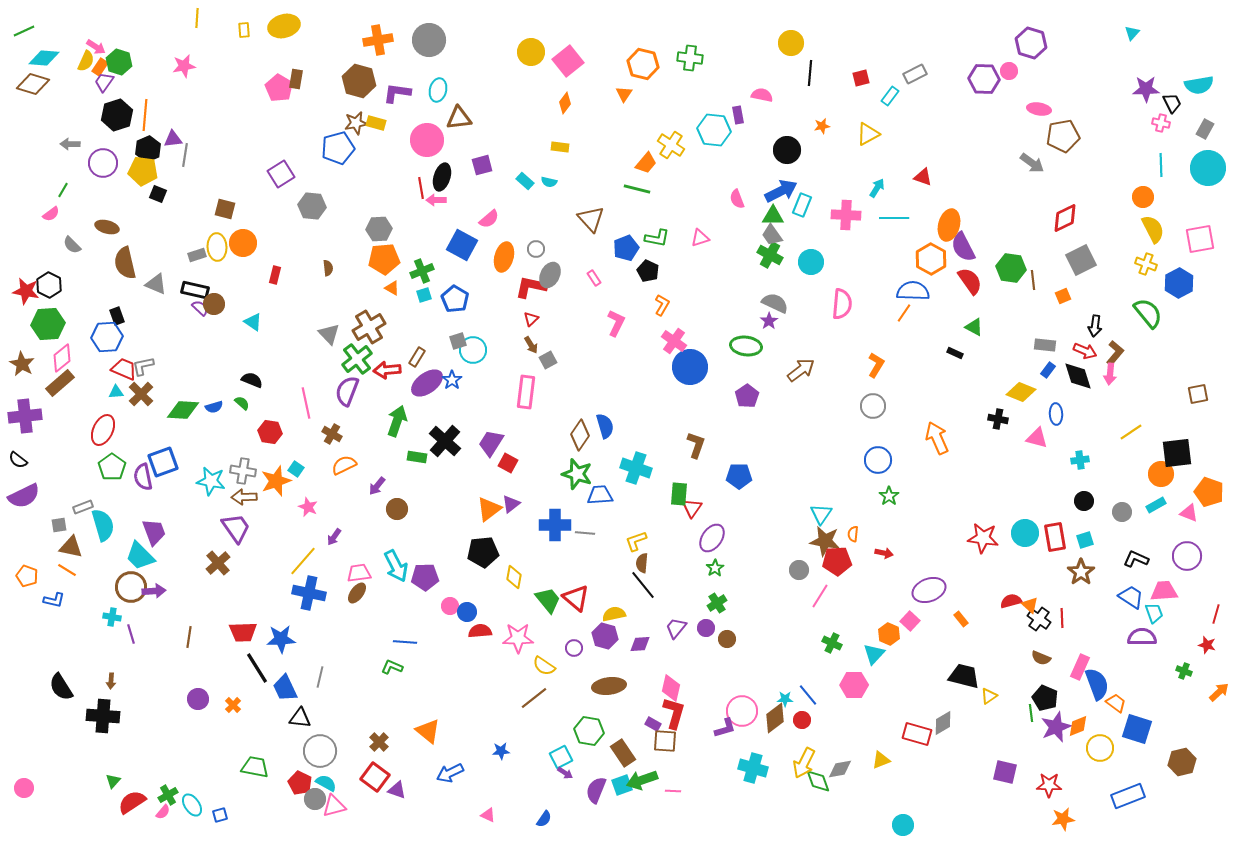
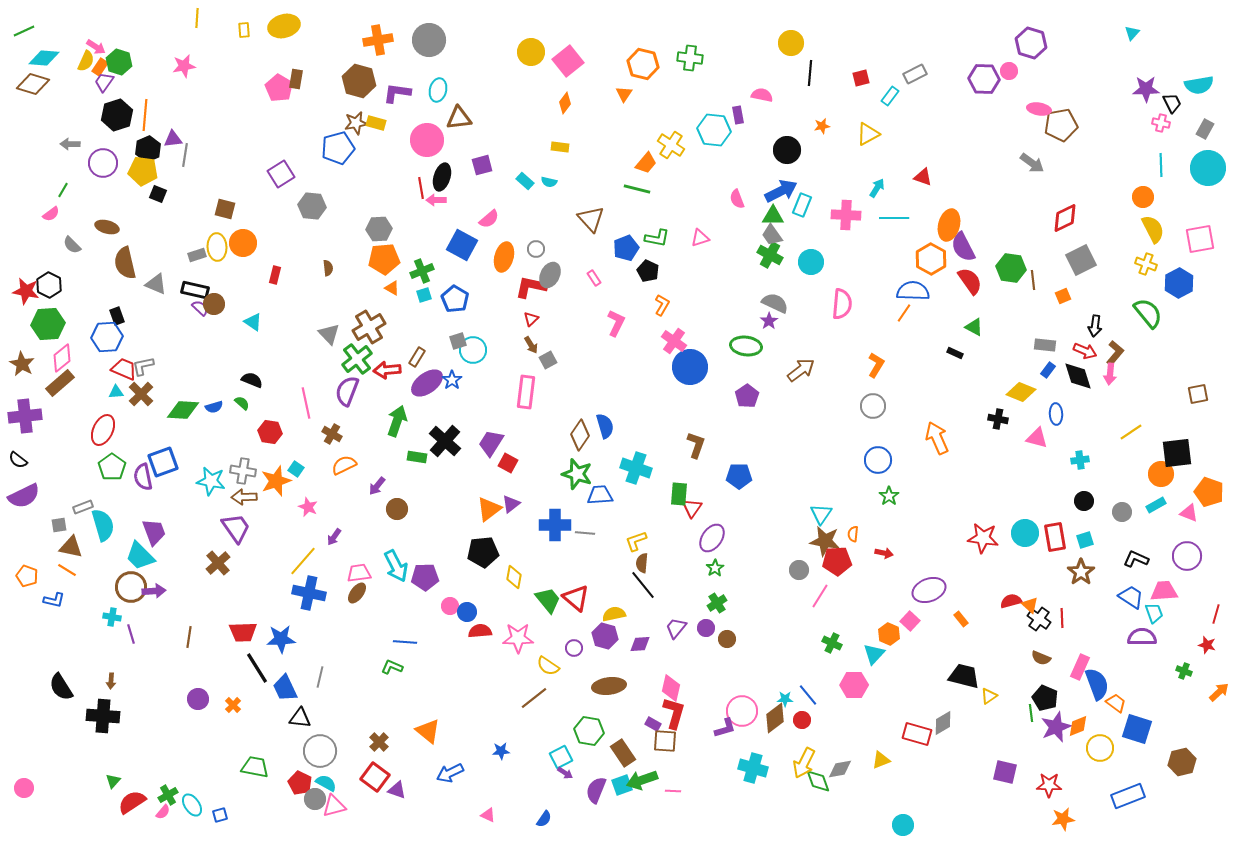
brown pentagon at (1063, 136): moved 2 px left, 11 px up
yellow semicircle at (544, 666): moved 4 px right
